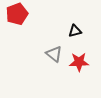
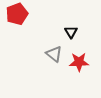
black triangle: moved 4 px left, 1 px down; rotated 48 degrees counterclockwise
